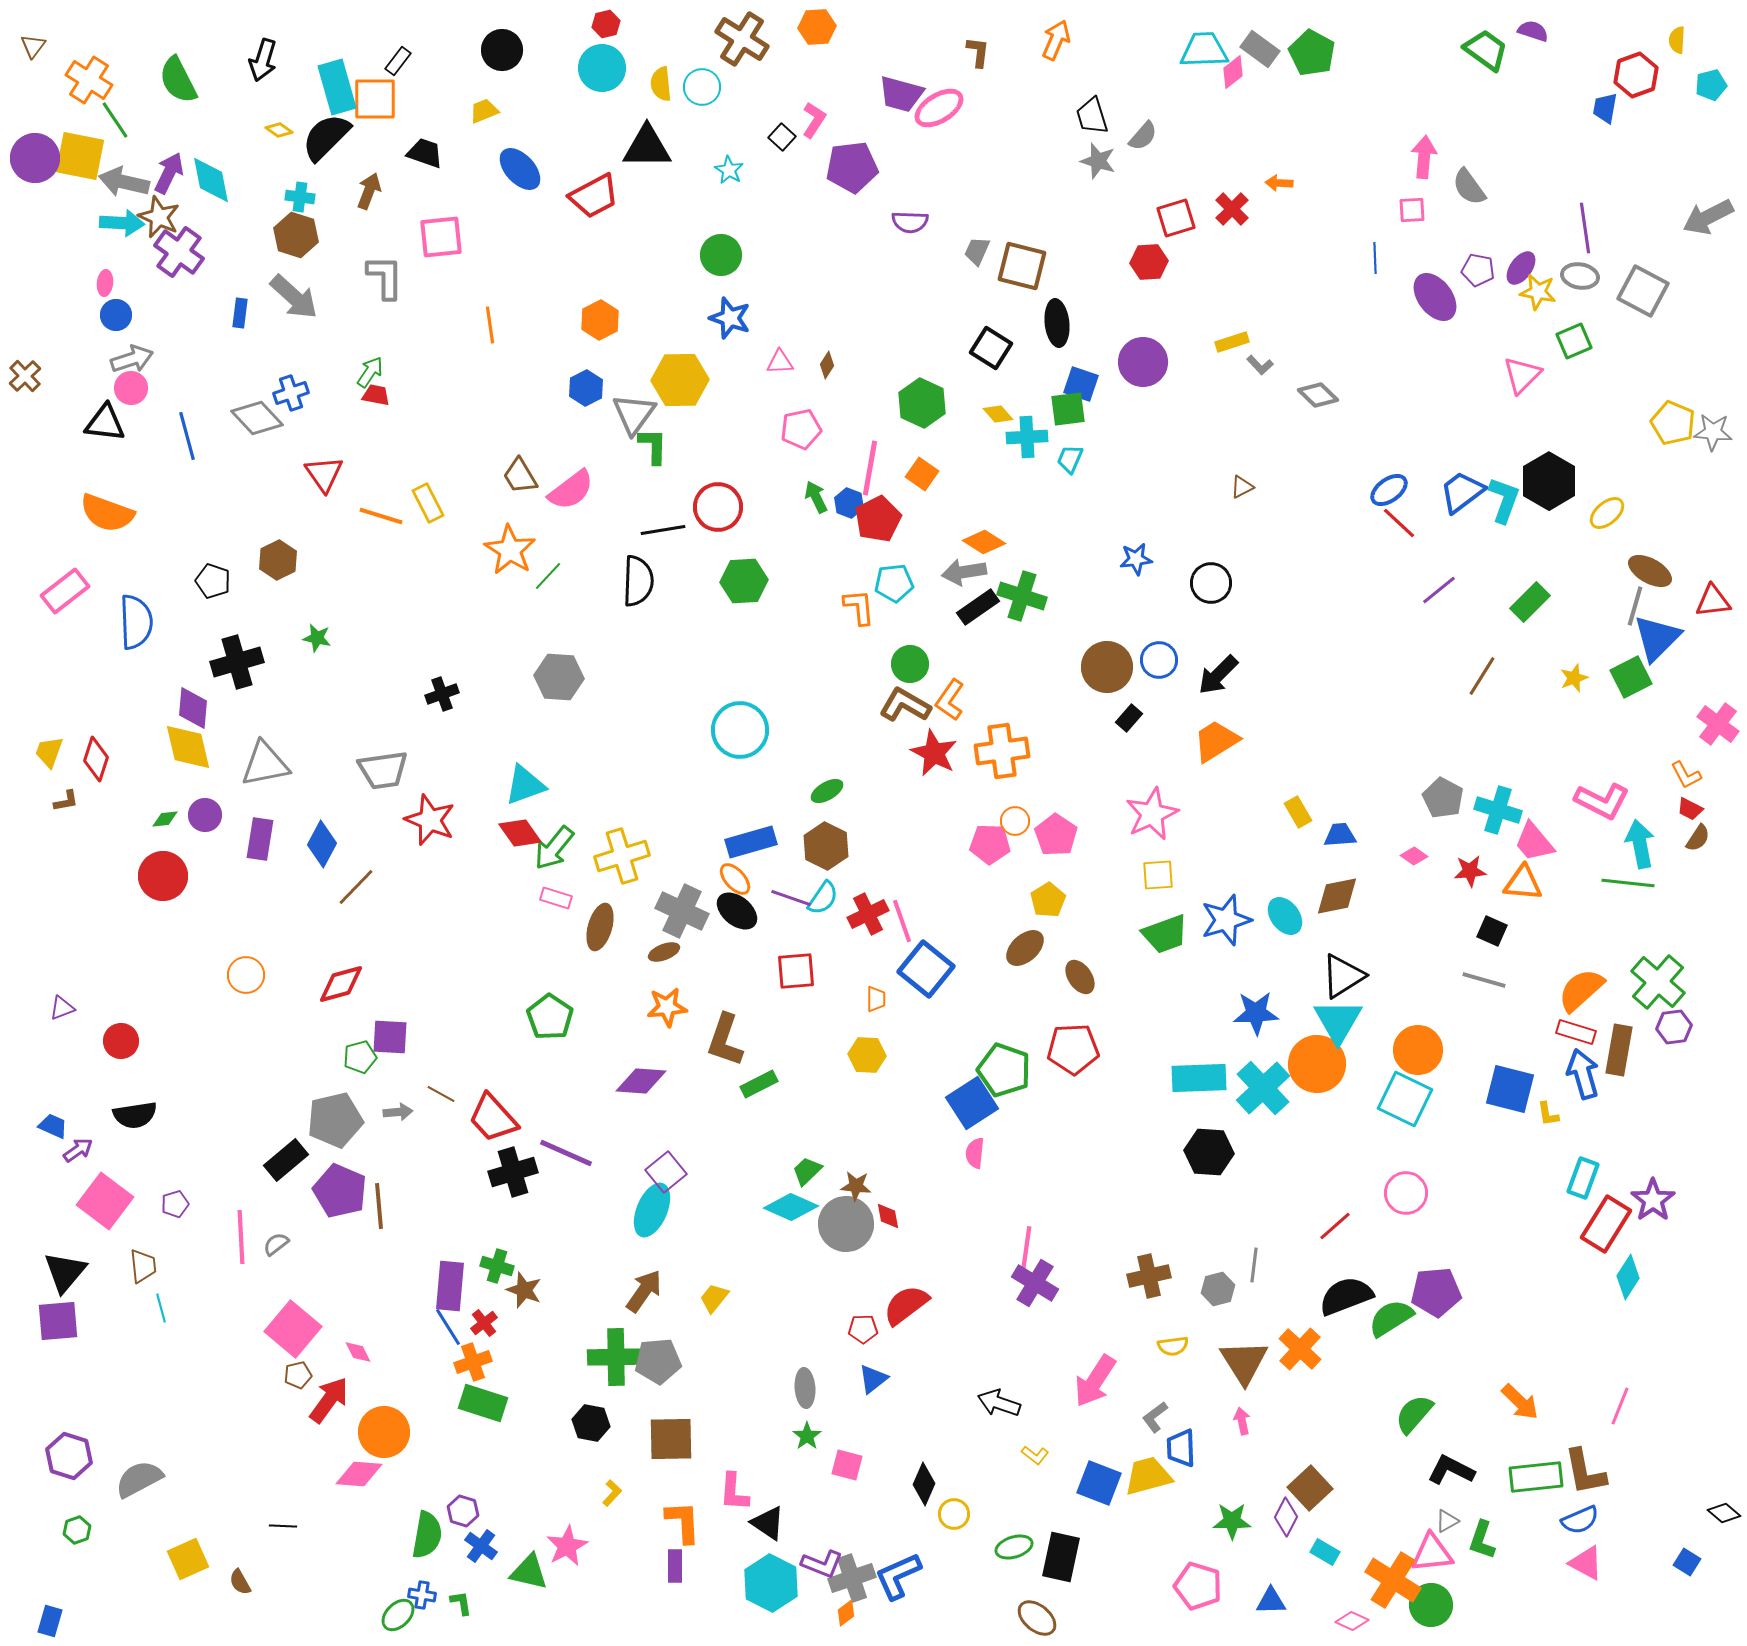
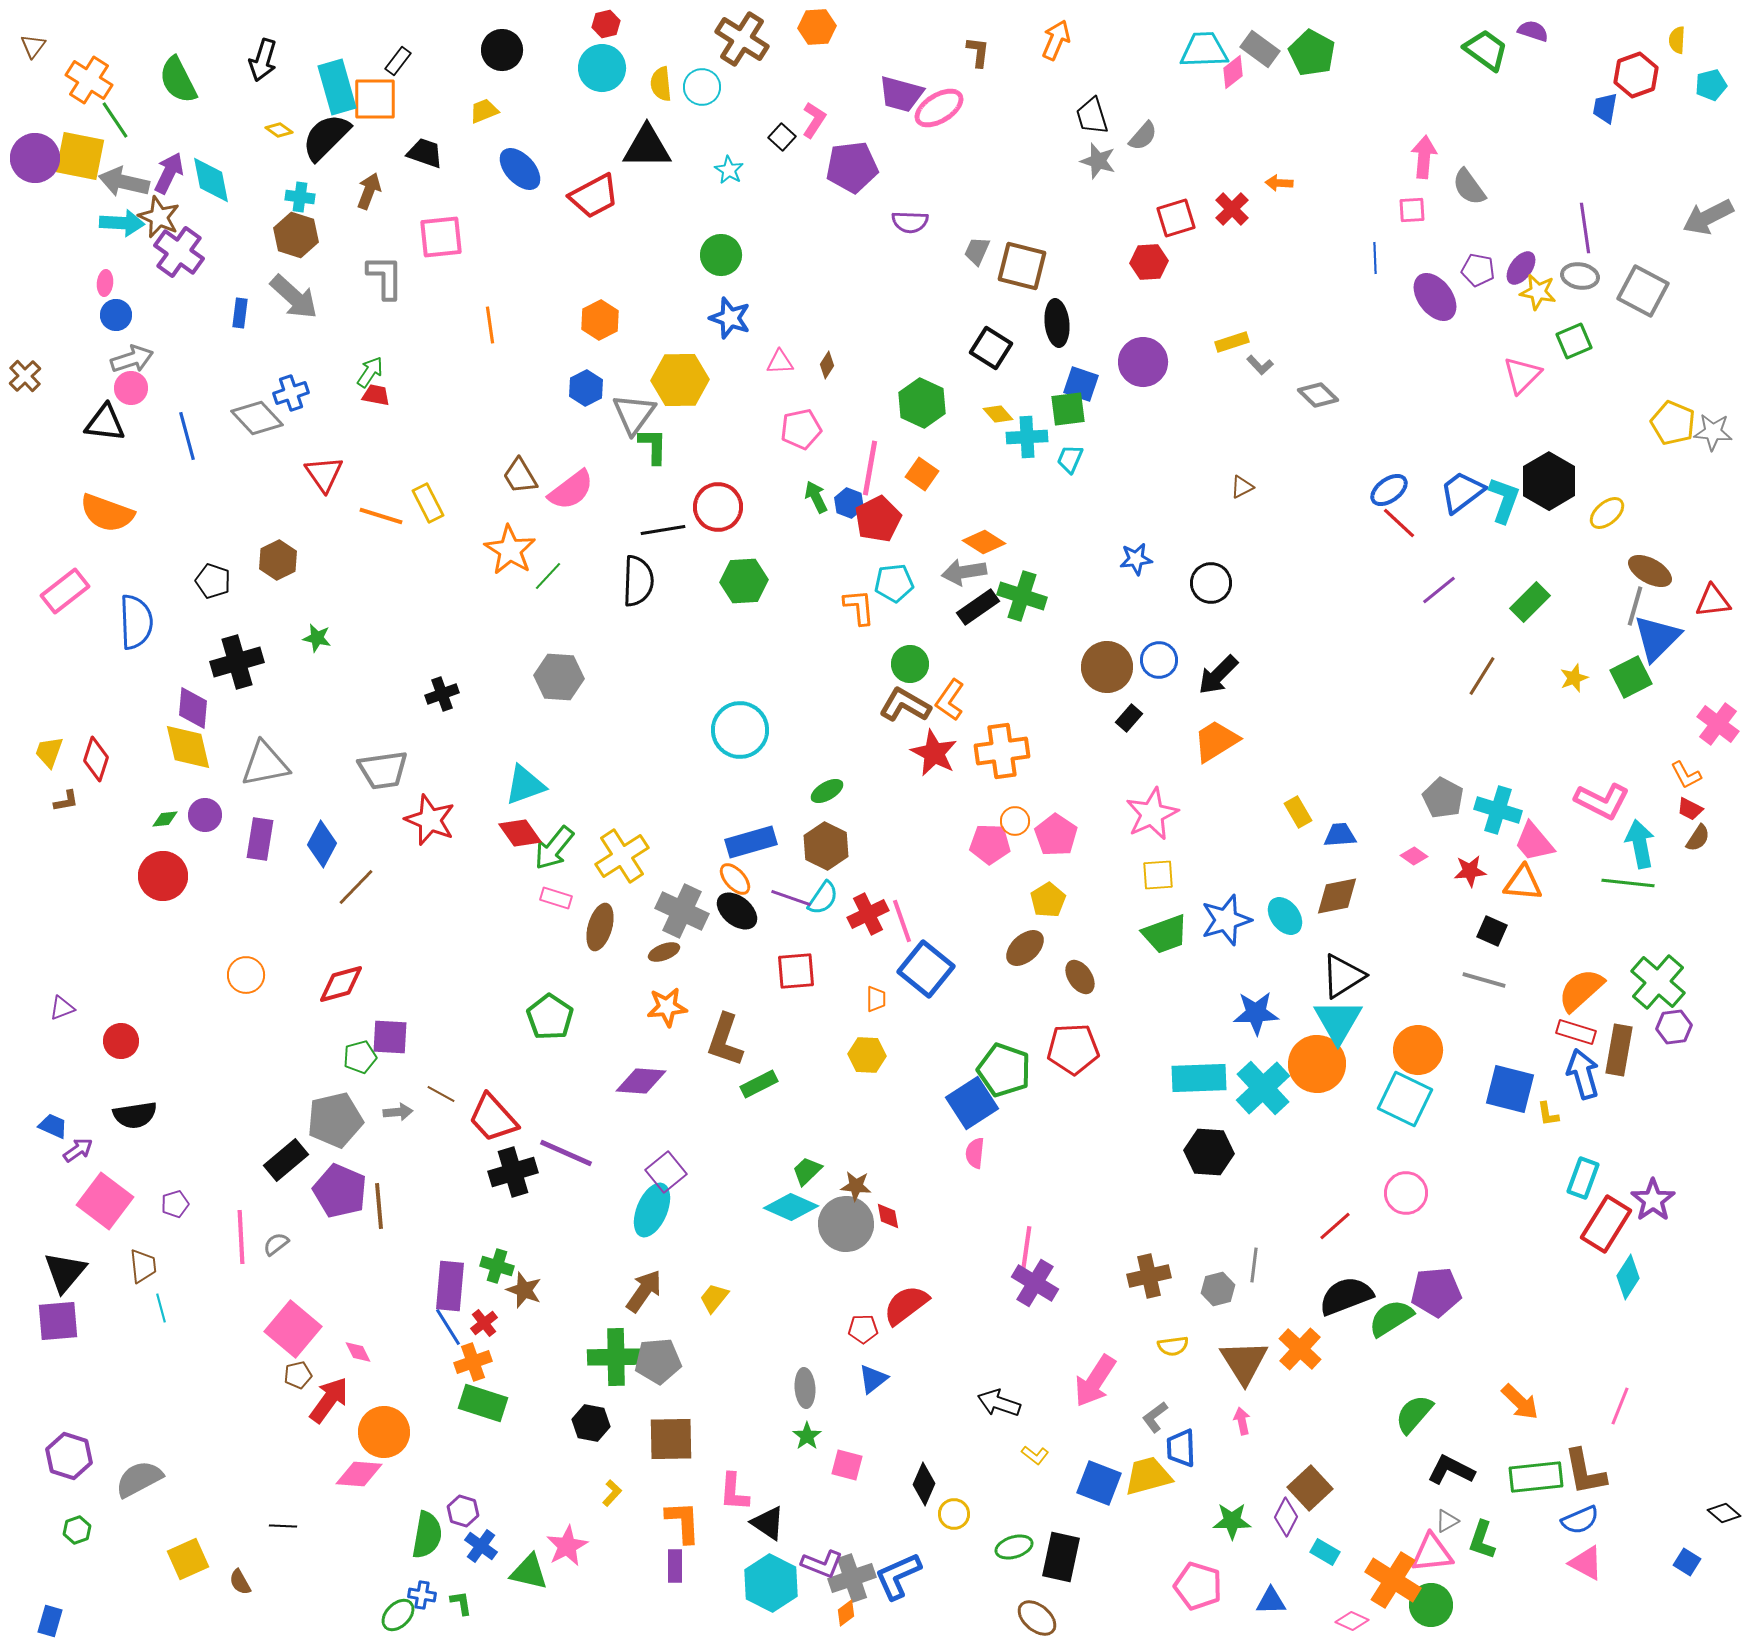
yellow cross at (622, 856): rotated 16 degrees counterclockwise
